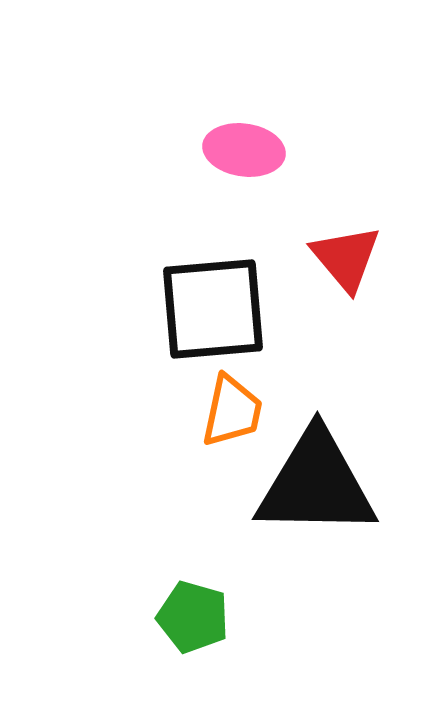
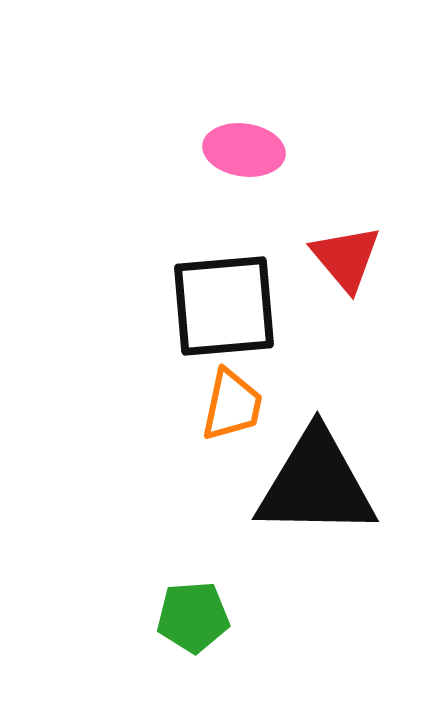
black square: moved 11 px right, 3 px up
orange trapezoid: moved 6 px up
green pentagon: rotated 20 degrees counterclockwise
